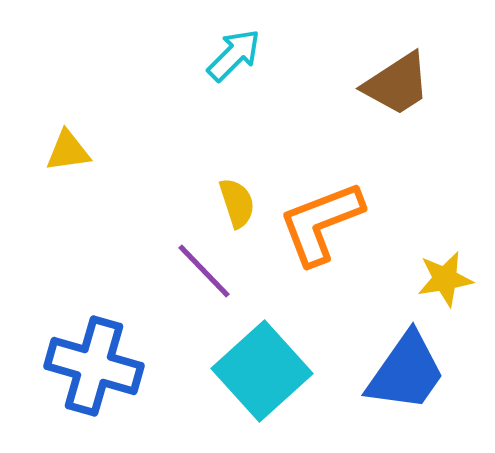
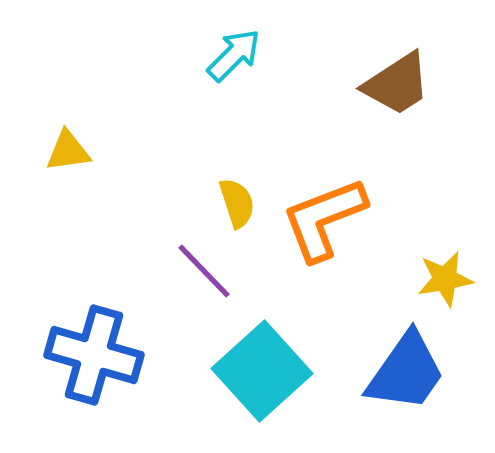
orange L-shape: moved 3 px right, 4 px up
blue cross: moved 11 px up
